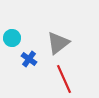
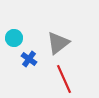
cyan circle: moved 2 px right
